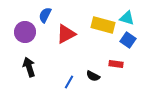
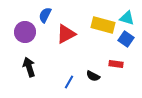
blue square: moved 2 px left, 1 px up
